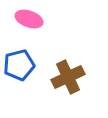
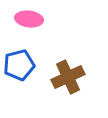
pink ellipse: rotated 12 degrees counterclockwise
